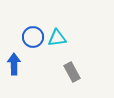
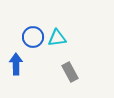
blue arrow: moved 2 px right
gray rectangle: moved 2 px left
